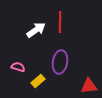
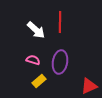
white arrow: rotated 78 degrees clockwise
pink semicircle: moved 15 px right, 7 px up
yellow rectangle: moved 1 px right
red triangle: rotated 18 degrees counterclockwise
